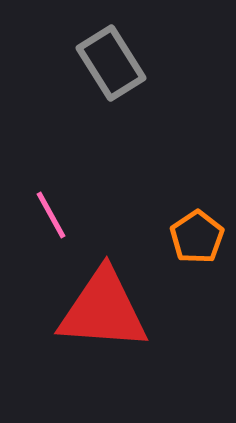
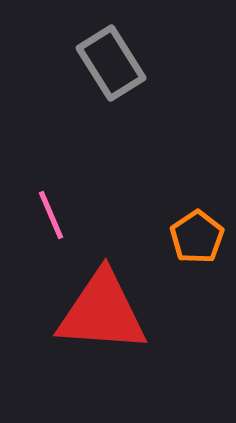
pink line: rotated 6 degrees clockwise
red triangle: moved 1 px left, 2 px down
